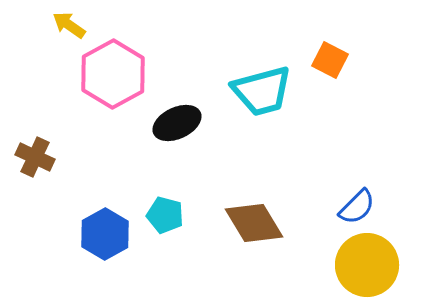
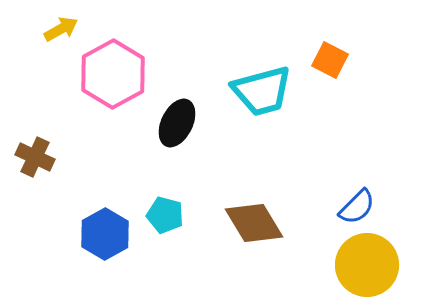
yellow arrow: moved 8 px left, 4 px down; rotated 116 degrees clockwise
black ellipse: rotated 39 degrees counterclockwise
